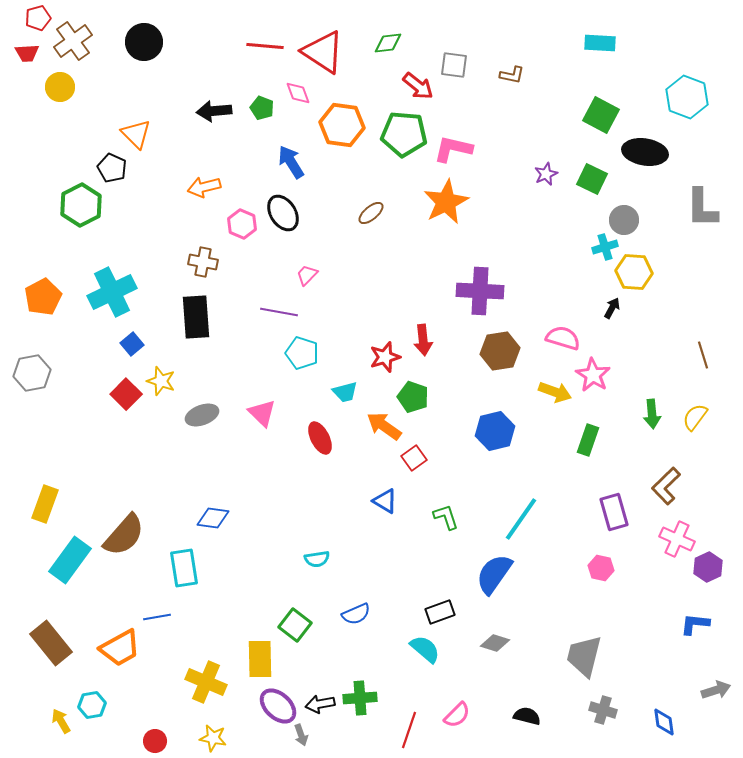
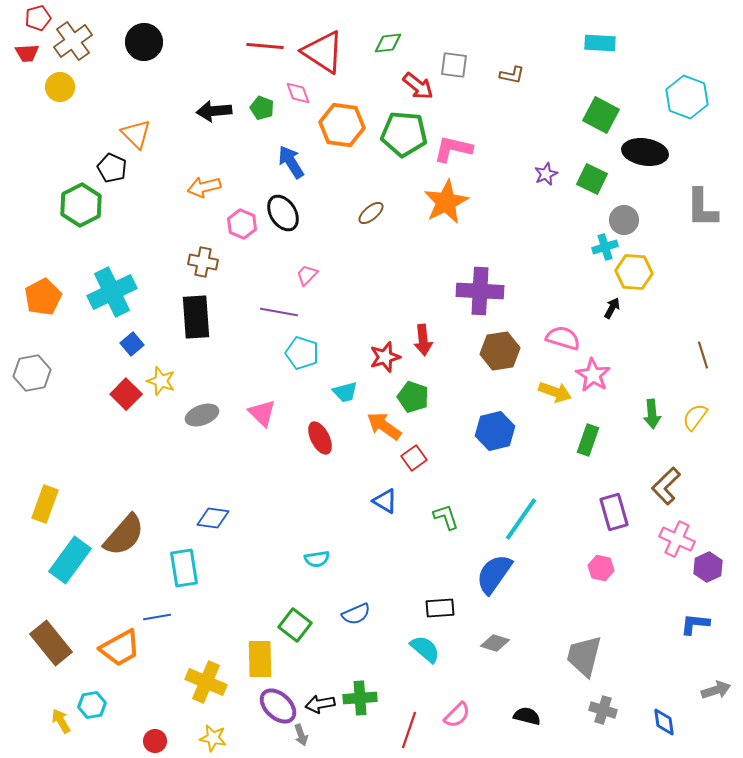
black rectangle at (440, 612): moved 4 px up; rotated 16 degrees clockwise
